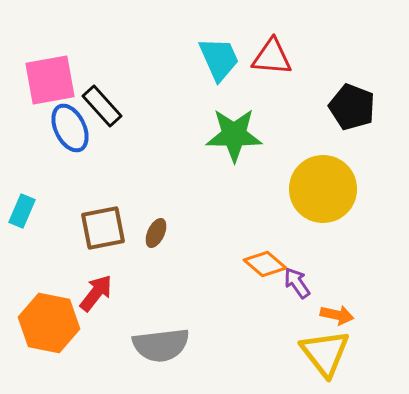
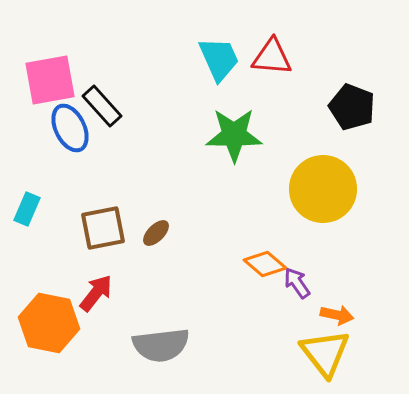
cyan rectangle: moved 5 px right, 2 px up
brown ellipse: rotated 20 degrees clockwise
